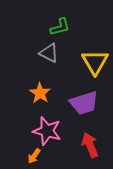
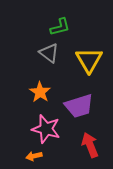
gray triangle: rotated 10 degrees clockwise
yellow triangle: moved 6 px left, 2 px up
orange star: moved 1 px up
purple trapezoid: moved 5 px left, 3 px down
pink star: moved 1 px left, 2 px up
orange arrow: rotated 42 degrees clockwise
